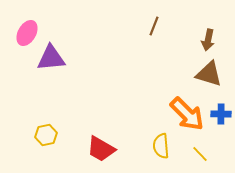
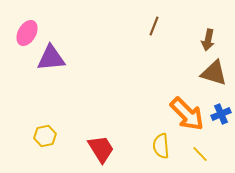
brown triangle: moved 5 px right, 1 px up
blue cross: rotated 24 degrees counterclockwise
yellow hexagon: moved 1 px left, 1 px down
red trapezoid: rotated 152 degrees counterclockwise
